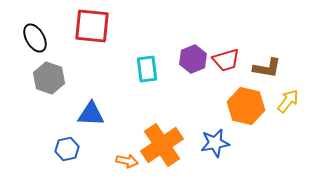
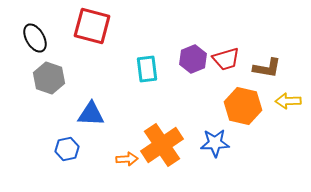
red square: rotated 9 degrees clockwise
red trapezoid: moved 1 px up
yellow arrow: rotated 130 degrees counterclockwise
orange hexagon: moved 3 px left
blue star: rotated 8 degrees clockwise
orange arrow: moved 2 px up; rotated 15 degrees counterclockwise
